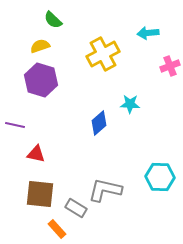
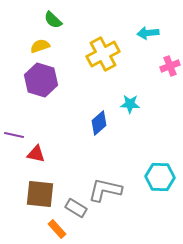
purple line: moved 1 px left, 10 px down
